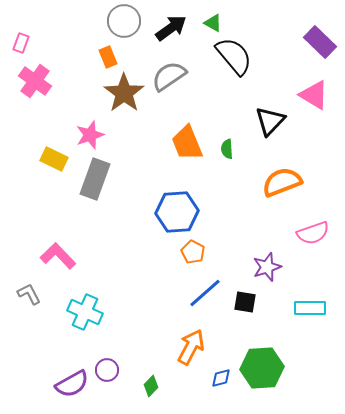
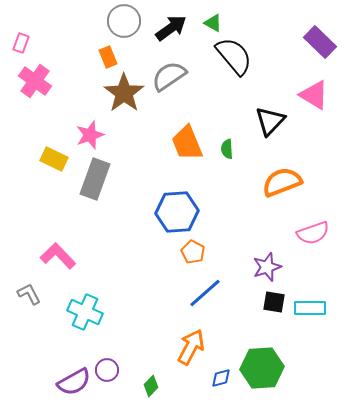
black square: moved 29 px right
purple semicircle: moved 2 px right, 2 px up
